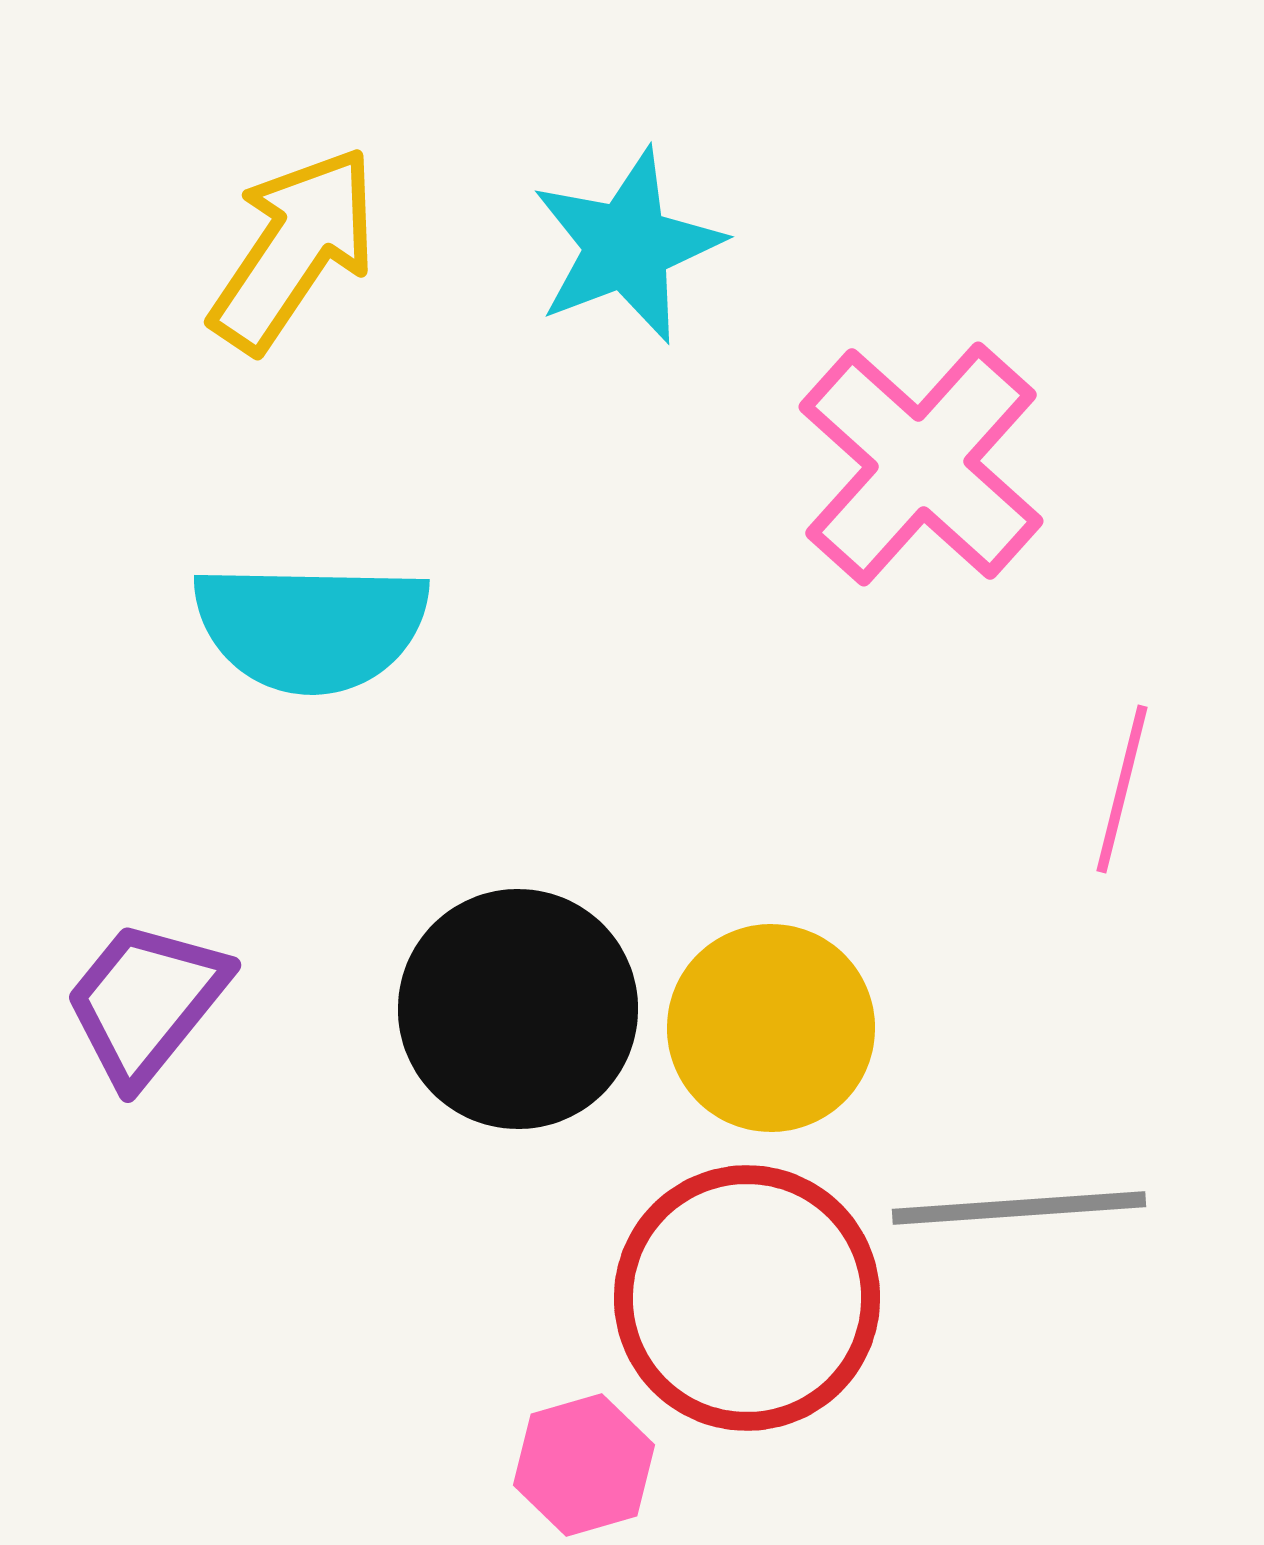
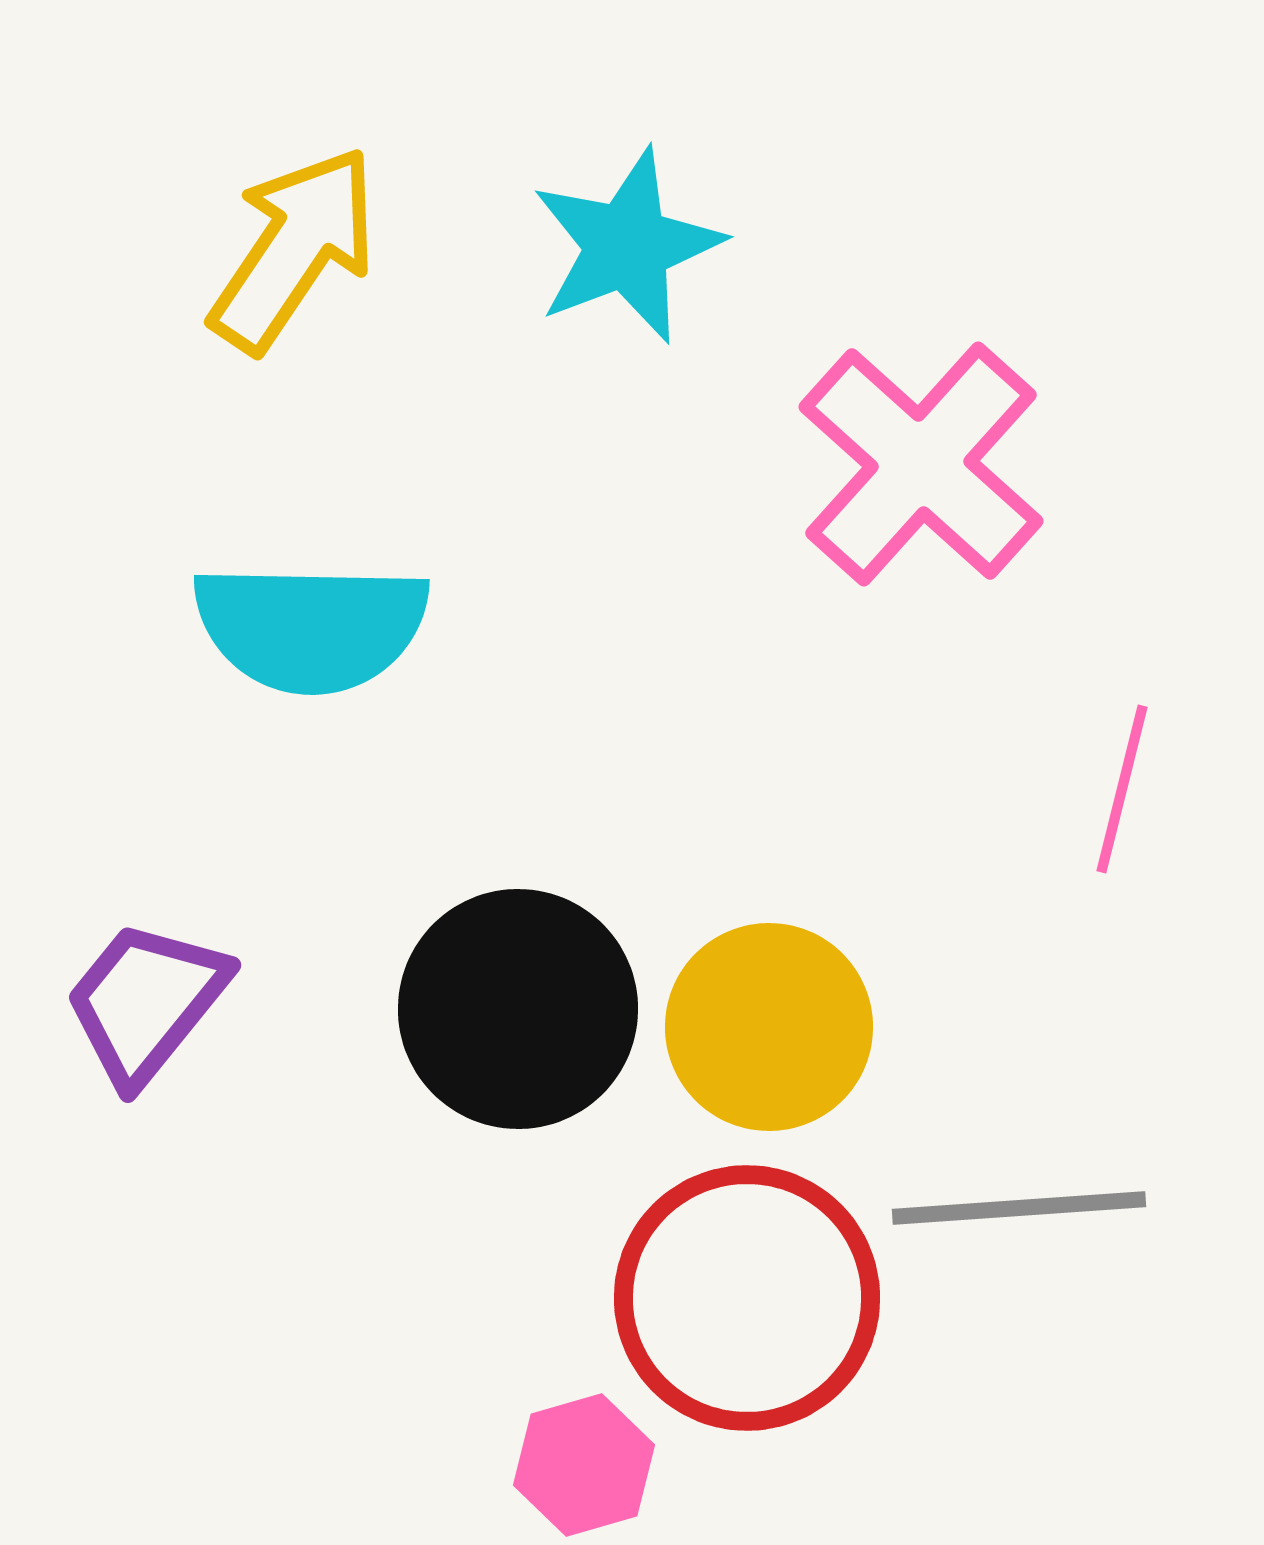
yellow circle: moved 2 px left, 1 px up
